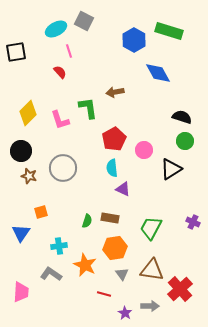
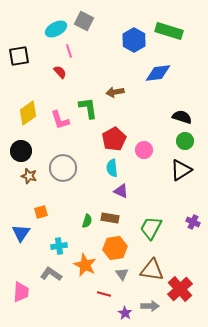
black square: moved 3 px right, 4 px down
blue diamond: rotated 68 degrees counterclockwise
yellow diamond: rotated 10 degrees clockwise
black triangle: moved 10 px right, 1 px down
purple triangle: moved 2 px left, 2 px down
